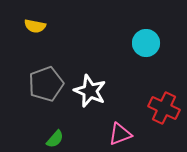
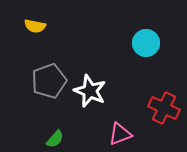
gray pentagon: moved 3 px right, 3 px up
